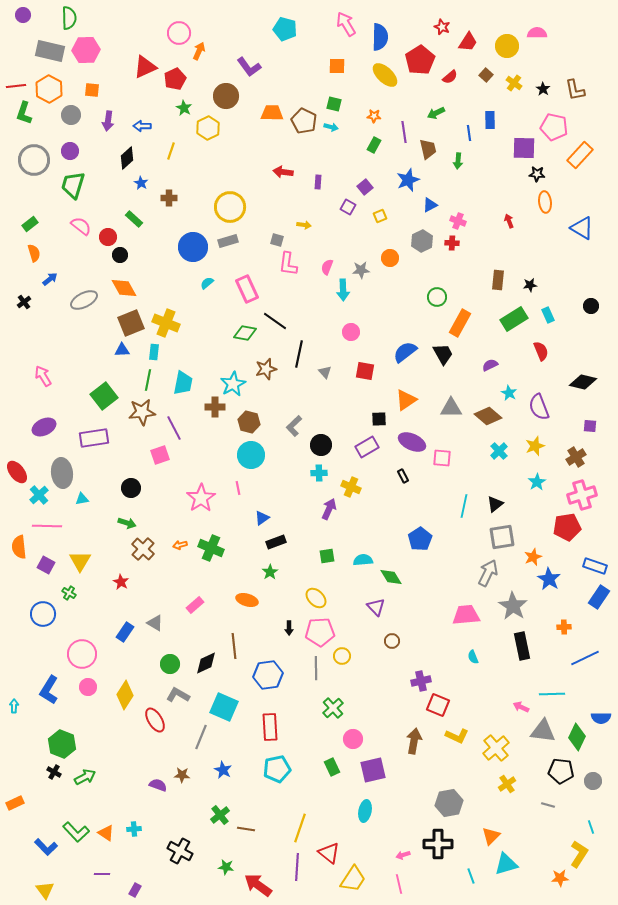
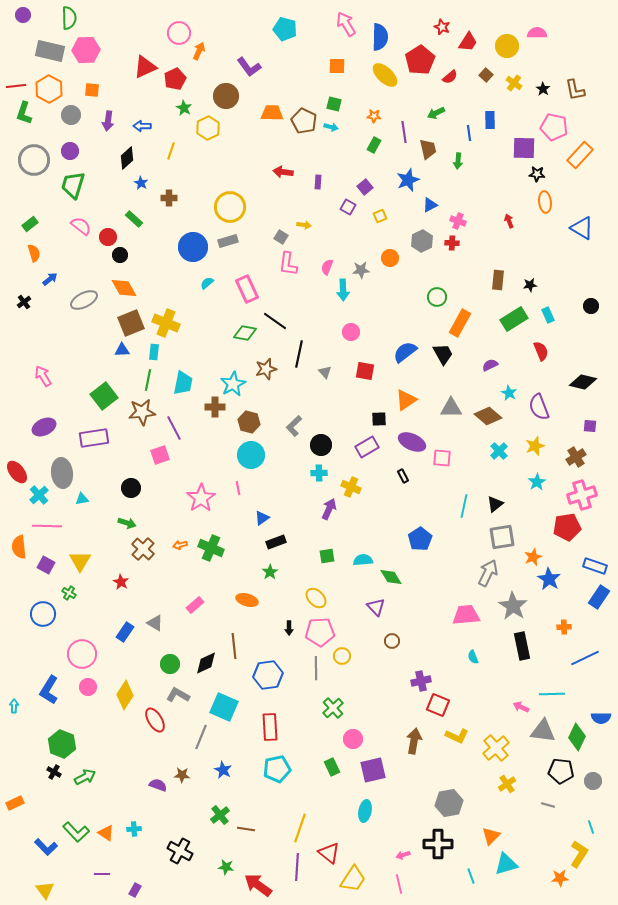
gray square at (277, 240): moved 4 px right, 3 px up; rotated 16 degrees clockwise
